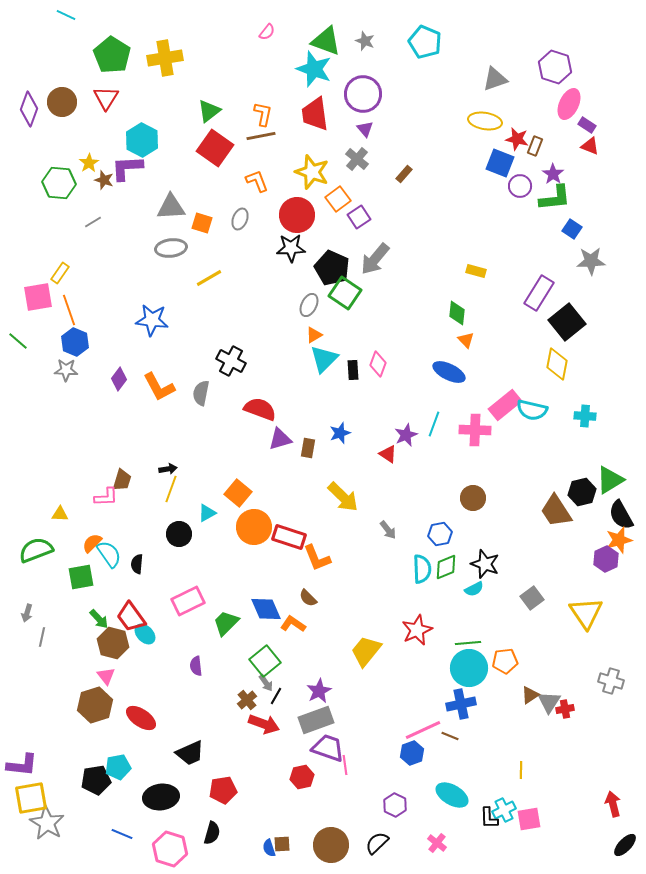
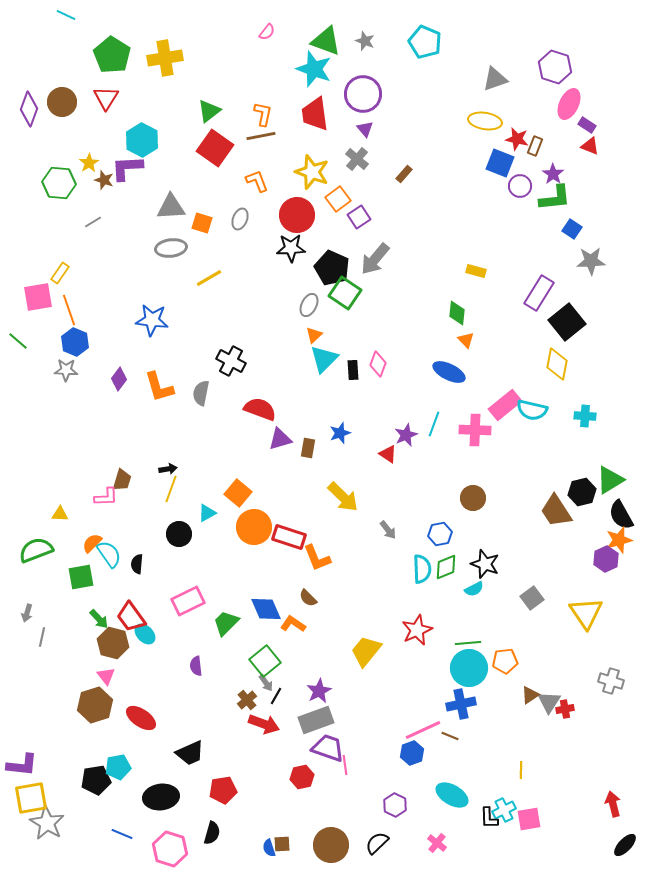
orange triangle at (314, 335): rotated 12 degrees counterclockwise
orange L-shape at (159, 387): rotated 12 degrees clockwise
